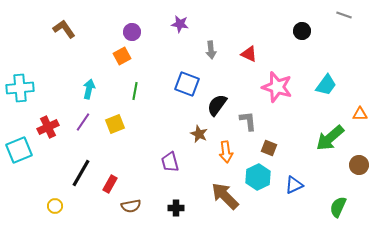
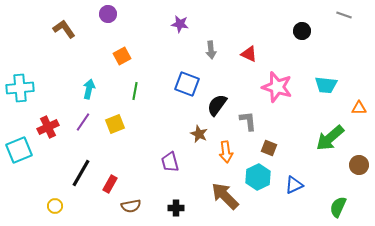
purple circle: moved 24 px left, 18 px up
cyan trapezoid: rotated 60 degrees clockwise
orange triangle: moved 1 px left, 6 px up
